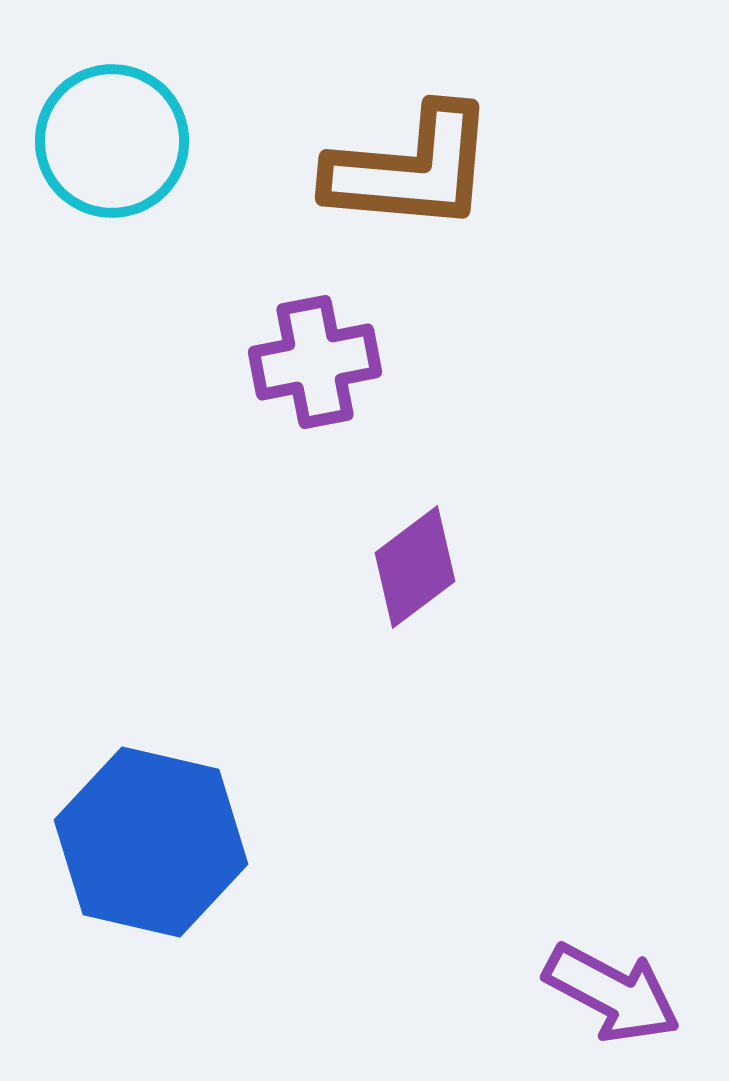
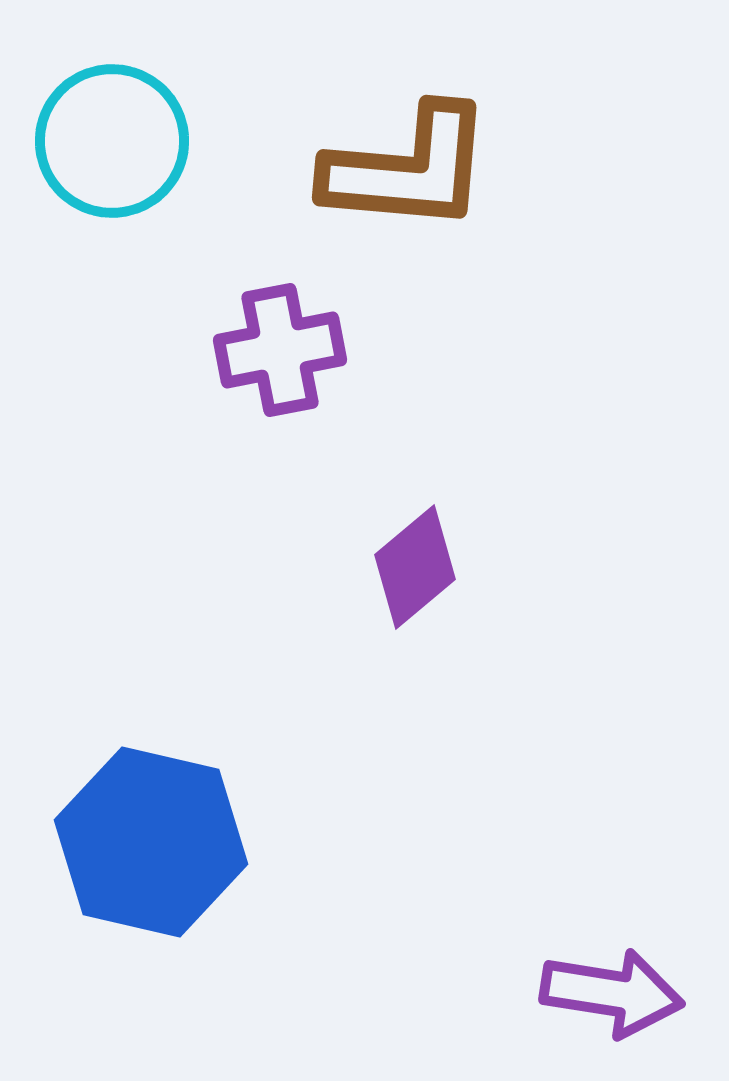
brown L-shape: moved 3 px left
purple cross: moved 35 px left, 12 px up
purple diamond: rotated 3 degrees counterclockwise
purple arrow: rotated 19 degrees counterclockwise
